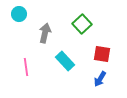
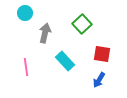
cyan circle: moved 6 px right, 1 px up
blue arrow: moved 1 px left, 1 px down
